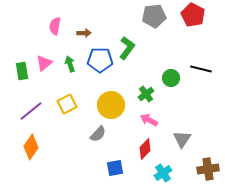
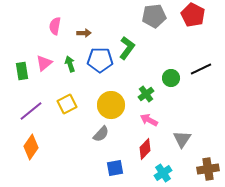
black line: rotated 40 degrees counterclockwise
gray semicircle: moved 3 px right
